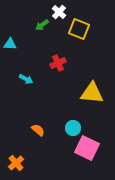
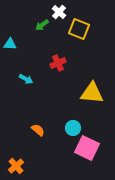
orange cross: moved 3 px down
